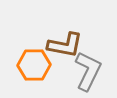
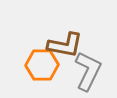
orange hexagon: moved 8 px right
